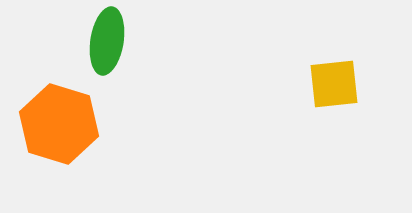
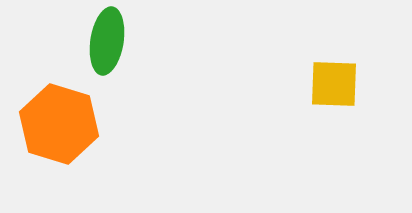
yellow square: rotated 8 degrees clockwise
